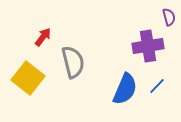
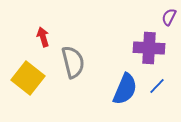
purple semicircle: rotated 138 degrees counterclockwise
red arrow: rotated 54 degrees counterclockwise
purple cross: moved 1 px right, 2 px down; rotated 12 degrees clockwise
